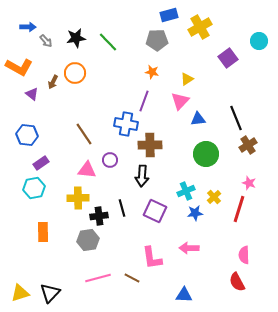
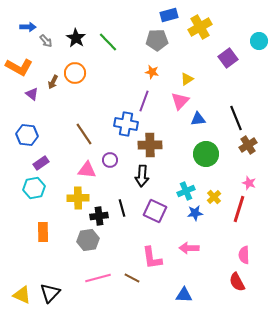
black star at (76, 38): rotated 30 degrees counterclockwise
yellow triangle at (20, 293): moved 2 px right, 2 px down; rotated 42 degrees clockwise
